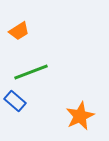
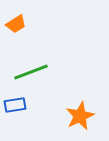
orange trapezoid: moved 3 px left, 7 px up
blue rectangle: moved 4 px down; rotated 50 degrees counterclockwise
